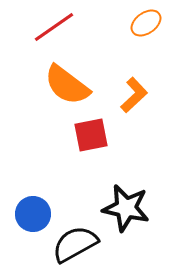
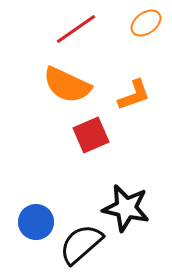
red line: moved 22 px right, 2 px down
orange semicircle: rotated 12 degrees counterclockwise
orange L-shape: rotated 24 degrees clockwise
red square: rotated 12 degrees counterclockwise
blue circle: moved 3 px right, 8 px down
black semicircle: moved 6 px right; rotated 12 degrees counterclockwise
